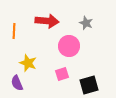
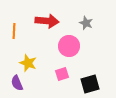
black square: moved 1 px right, 1 px up
